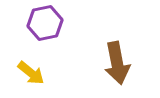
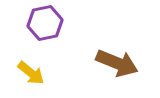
brown arrow: rotated 57 degrees counterclockwise
